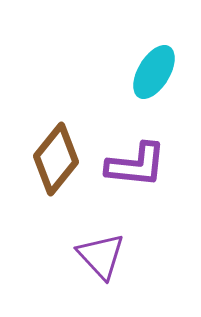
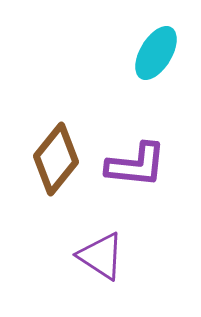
cyan ellipse: moved 2 px right, 19 px up
purple triangle: rotated 14 degrees counterclockwise
